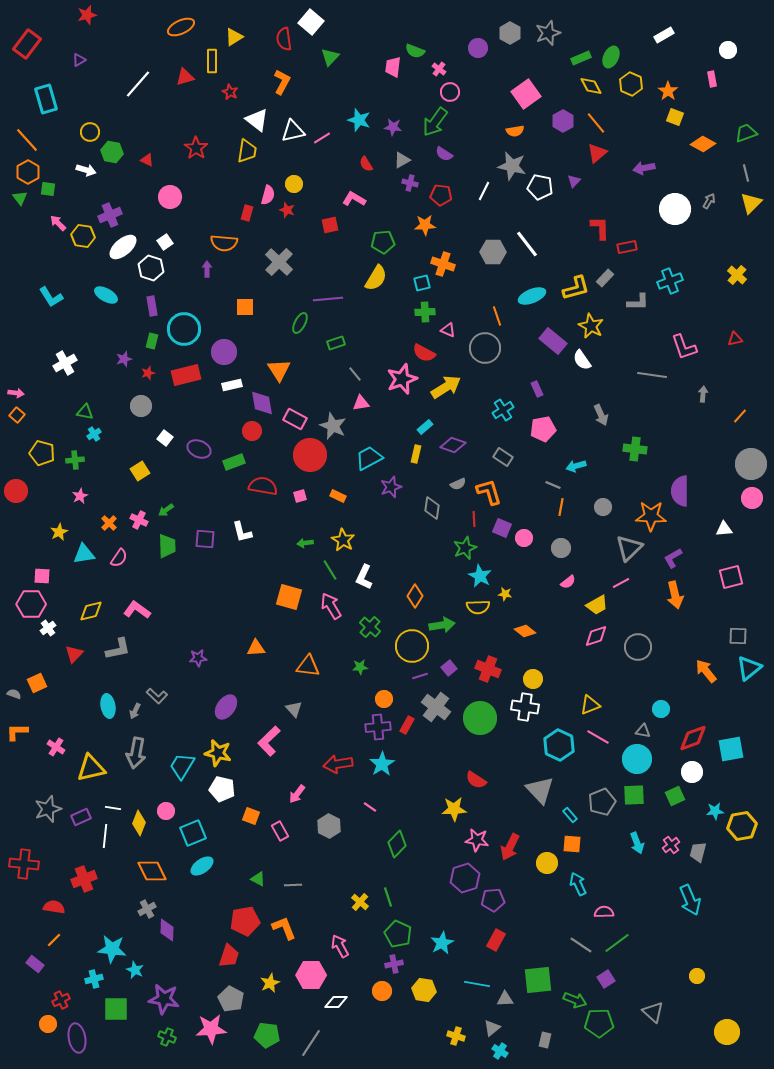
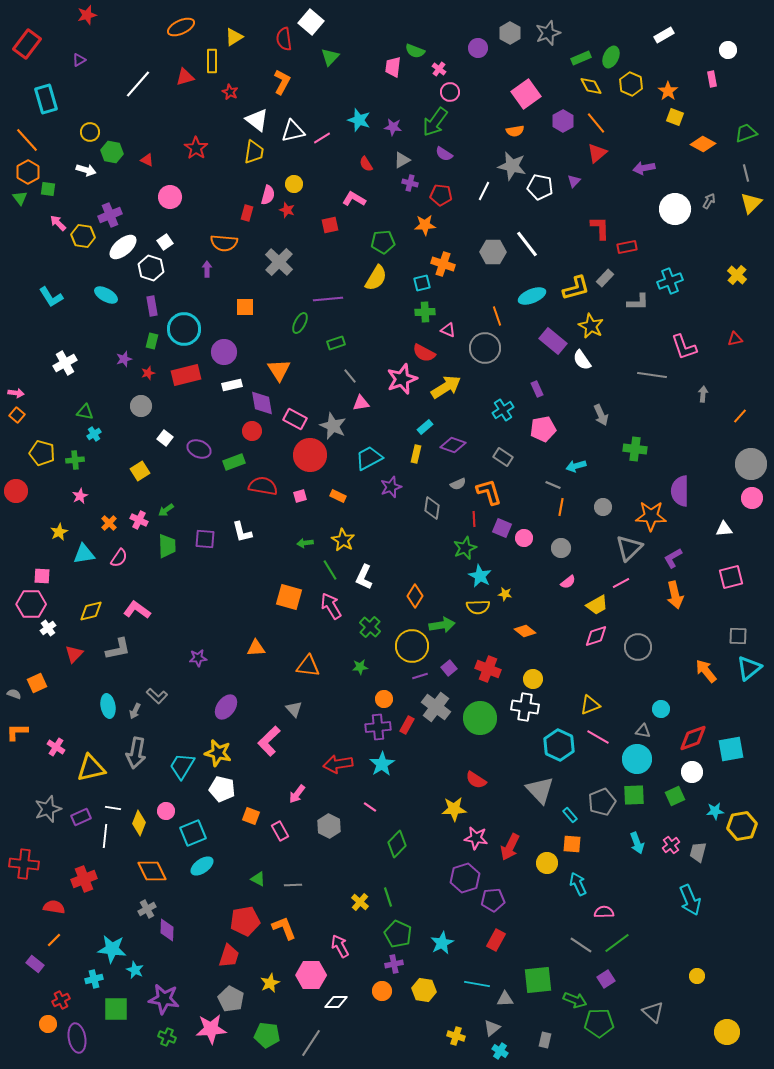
yellow trapezoid at (247, 151): moved 7 px right, 1 px down
gray line at (355, 374): moved 5 px left, 2 px down
pink star at (477, 840): moved 1 px left, 2 px up
